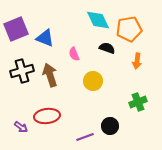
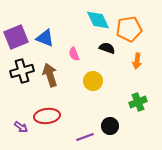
purple square: moved 8 px down
